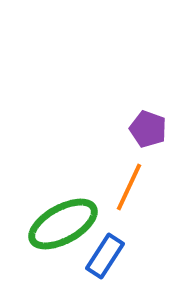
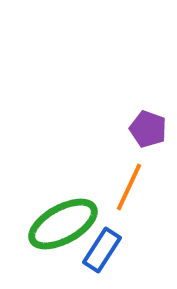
blue rectangle: moved 3 px left, 6 px up
